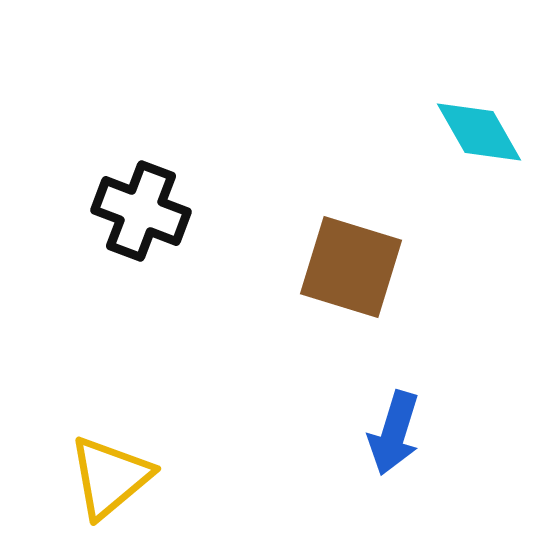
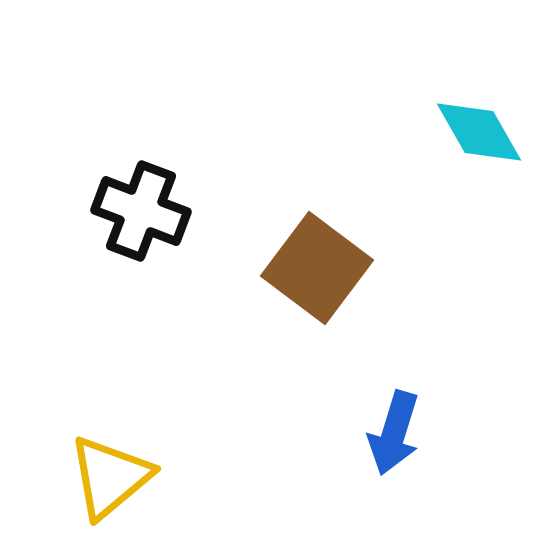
brown square: moved 34 px left, 1 px down; rotated 20 degrees clockwise
